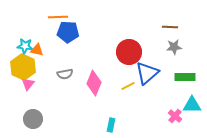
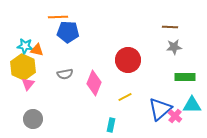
red circle: moved 1 px left, 8 px down
blue triangle: moved 13 px right, 36 px down
yellow line: moved 3 px left, 11 px down
